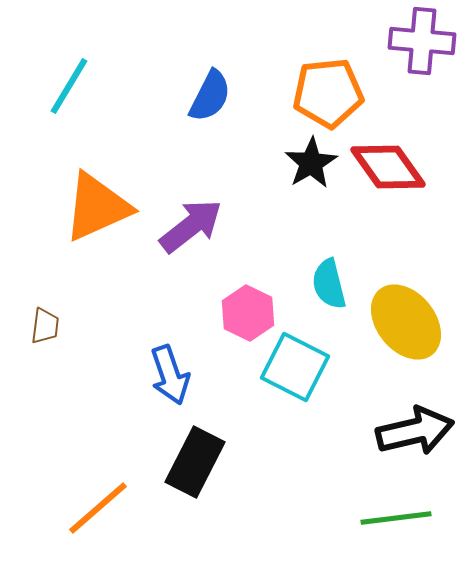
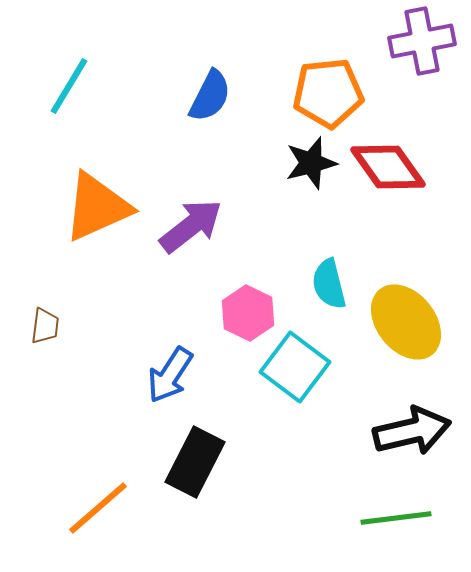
purple cross: rotated 16 degrees counterclockwise
black star: rotated 16 degrees clockwise
cyan square: rotated 10 degrees clockwise
blue arrow: rotated 52 degrees clockwise
black arrow: moved 3 px left
